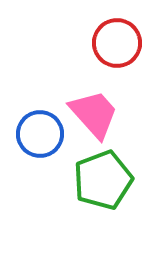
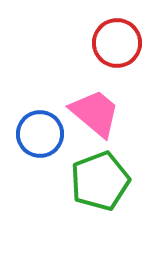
pink trapezoid: moved 1 px right, 1 px up; rotated 8 degrees counterclockwise
green pentagon: moved 3 px left, 1 px down
